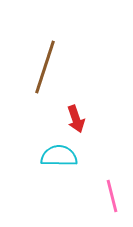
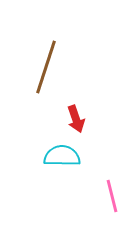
brown line: moved 1 px right
cyan semicircle: moved 3 px right
